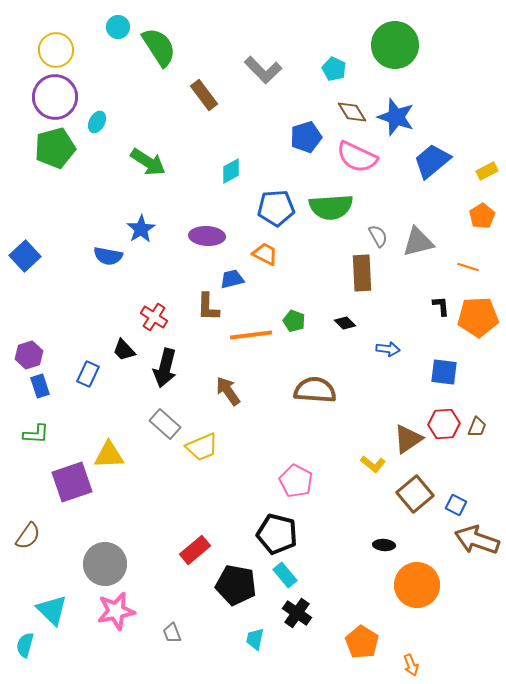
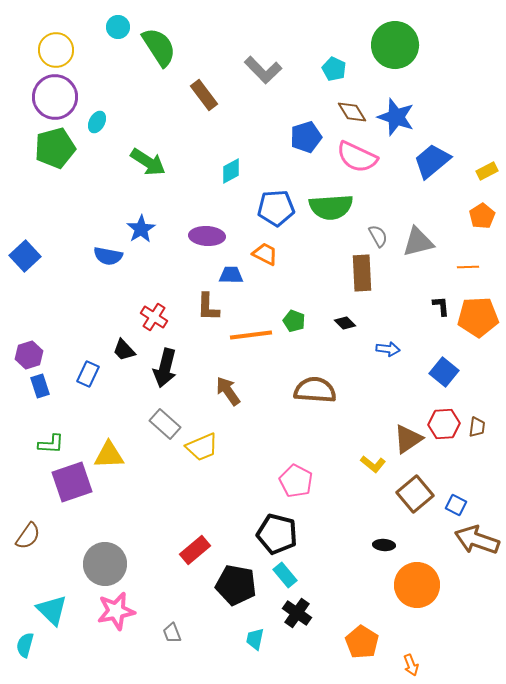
orange line at (468, 267): rotated 20 degrees counterclockwise
blue trapezoid at (232, 279): moved 1 px left, 4 px up; rotated 15 degrees clockwise
blue square at (444, 372): rotated 32 degrees clockwise
brown trapezoid at (477, 427): rotated 15 degrees counterclockwise
green L-shape at (36, 434): moved 15 px right, 10 px down
